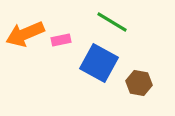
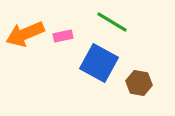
pink rectangle: moved 2 px right, 4 px up
